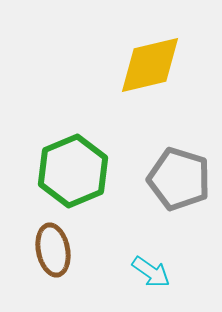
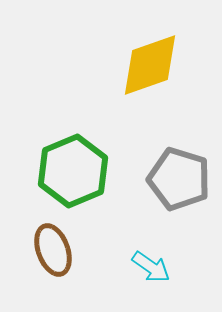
yellow diamond: rotated 6 degrees counterclockwise
brown ellipse: rotated 9 degrees counterclockwise
cyan arrow: moved 5 px up
